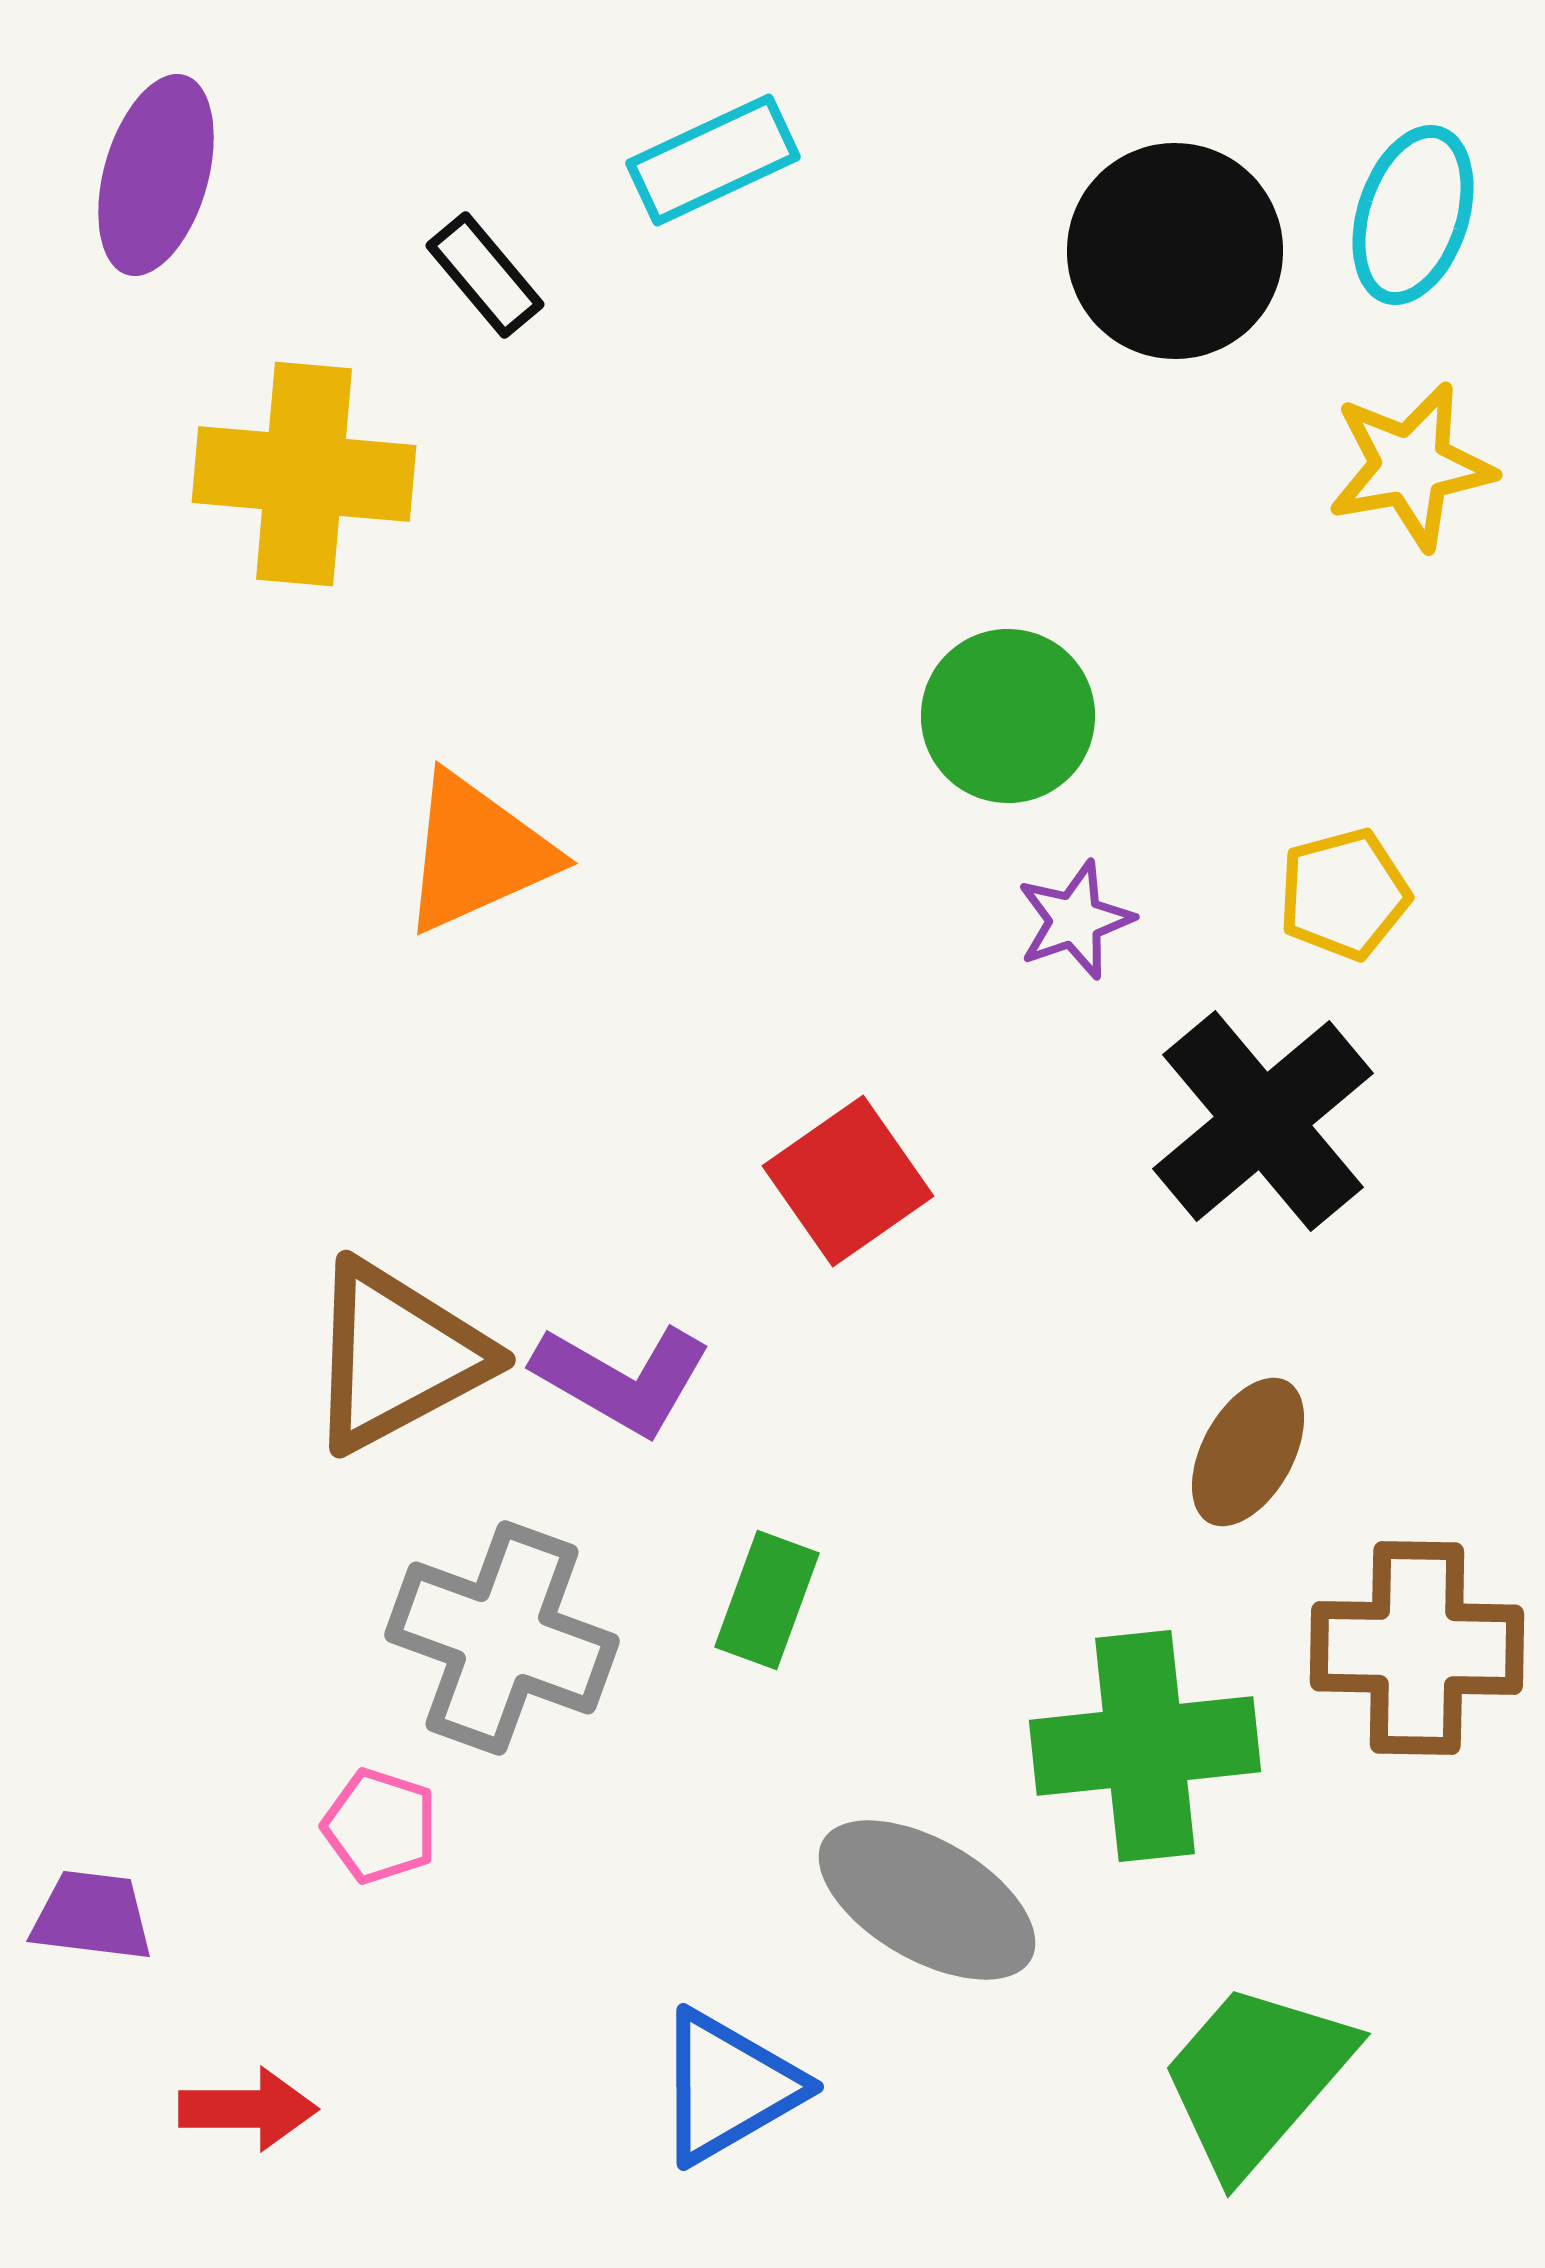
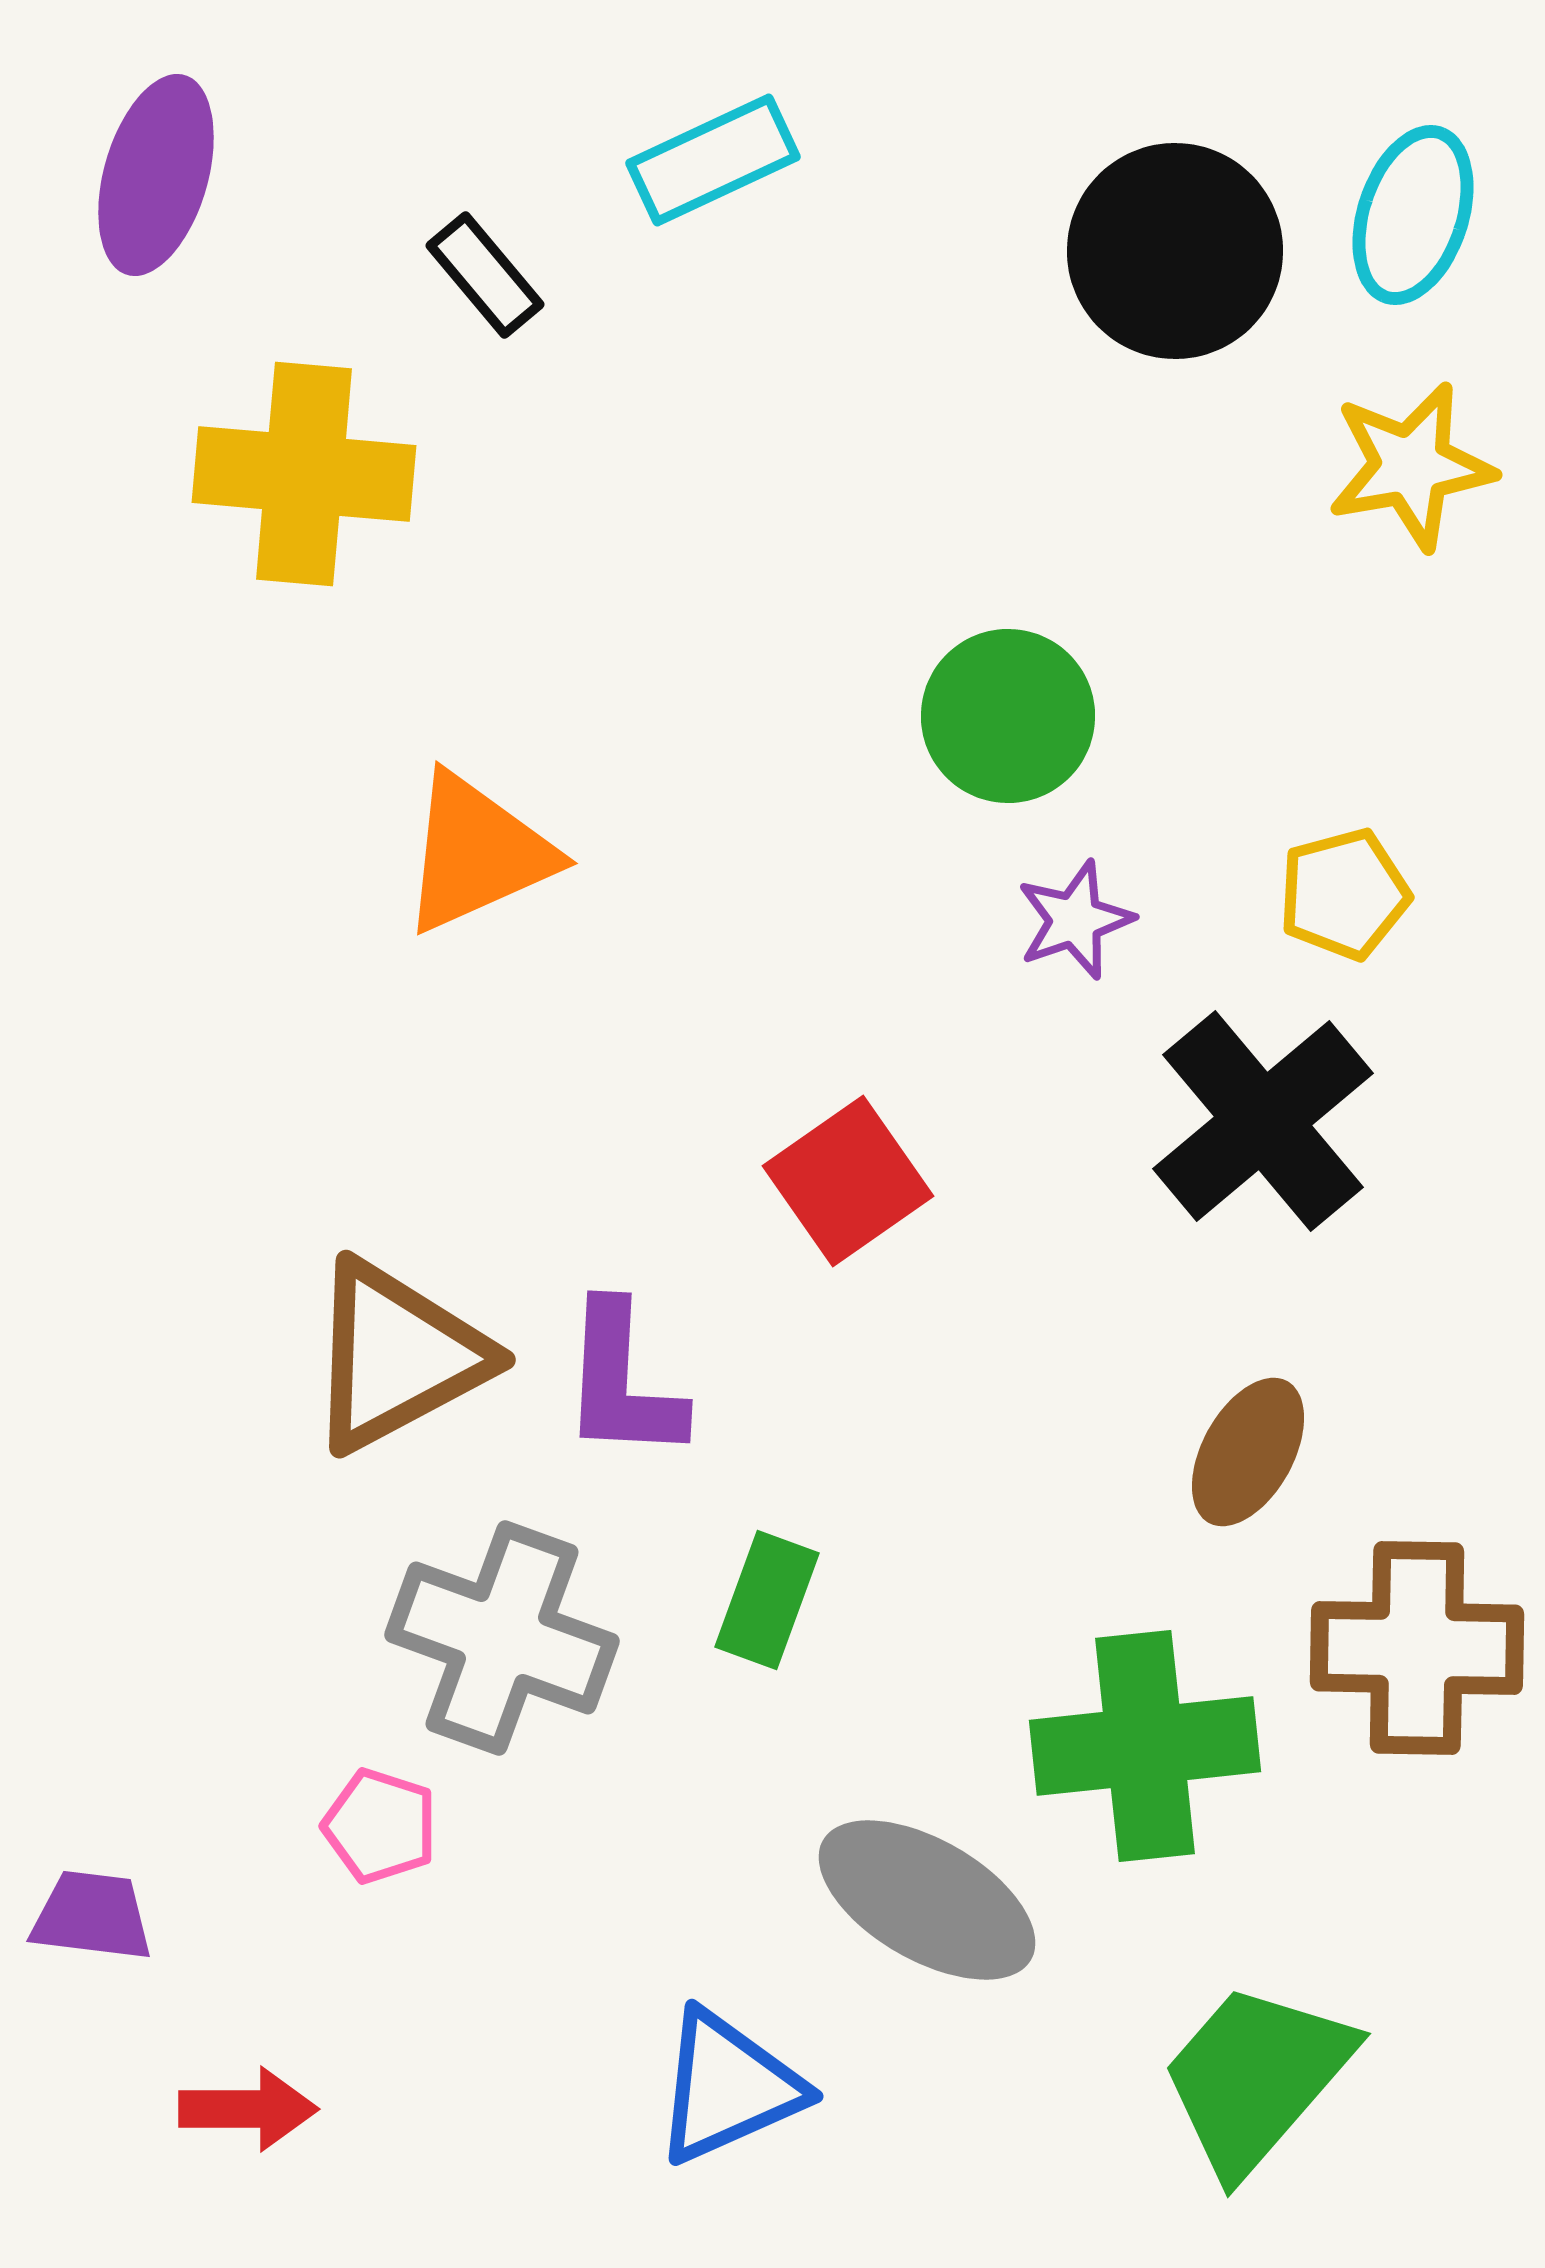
purple L-shape: moved 3 px down; rotated 63 degrees clockwise
blue triangle: rotated 6 degrees clockwise
